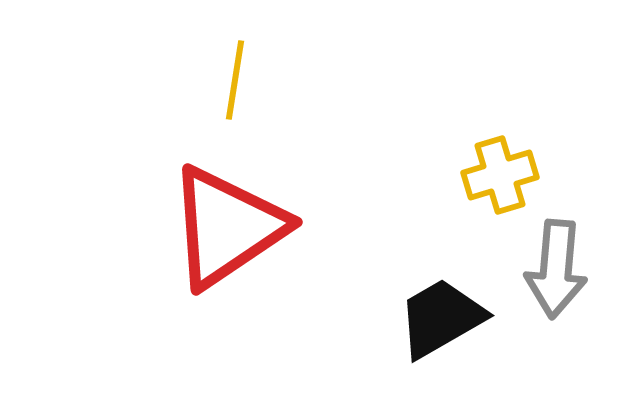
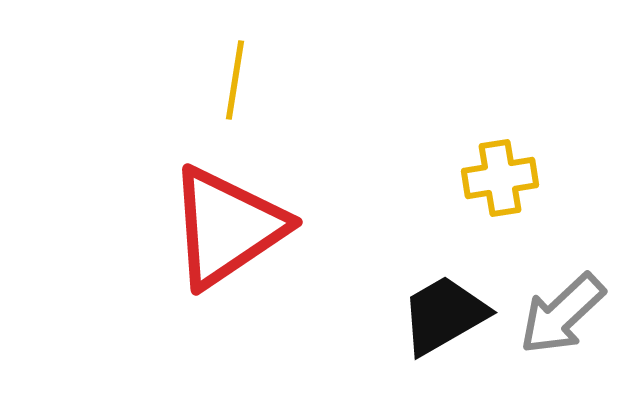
yellow cross: moved 3 px down; rotated 8 degrees clockwise
gray arrow: moved 6 px right, 45 px down; rotated 42 degrees clockwise
black trapezoid: moved 3 px right, 3 px up
